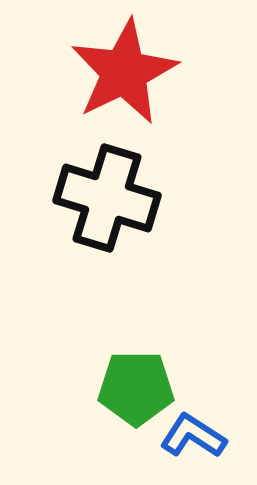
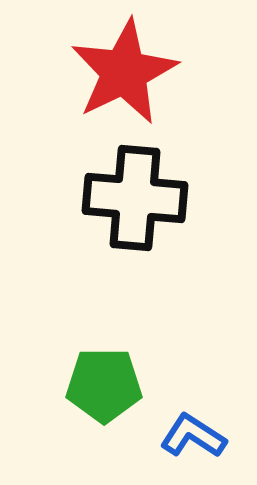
black cross: moved 28 px right; rotated 12 degrees counterclockwise
green pentagon: moved 32 px left, 3 px up
